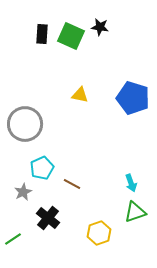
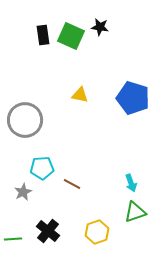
black rectangle: moved 1 px right, 1 px down; rotated 12 degrees counterclockwise
gray circle: moved 4 px up
cyan pentagon: rotated 20 degrees clockwise
black cross: moved 13 px down
yellow hexagon: moved 2 px left, 1 px up
green line: rotated 30 degrees clockwise
